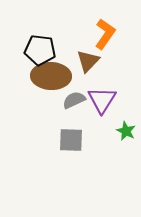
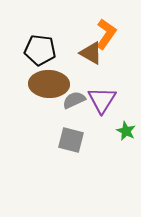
orange L-shape: moved 1 px right
brown triangle: moved 3 px right, 8 px up; rotated 45 degrees counterclockwise
brown ellipse: moved 2 px left, 8 px down
gray square: rotated 12 degrees clockwise
